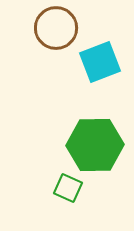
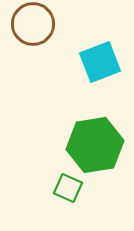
brown circle: moved 23 px left, 4 px up
green hexagon: rotated 8 degrees counterclockwise
